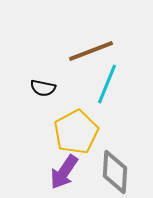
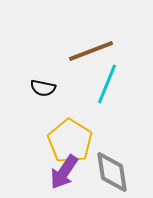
yellow pentagon: moved 6 px left, 9 px down; rotated 12 degrees counterclockwise
gray diamond: moved 3 px left; rotated 12 degrees counterclockwise
